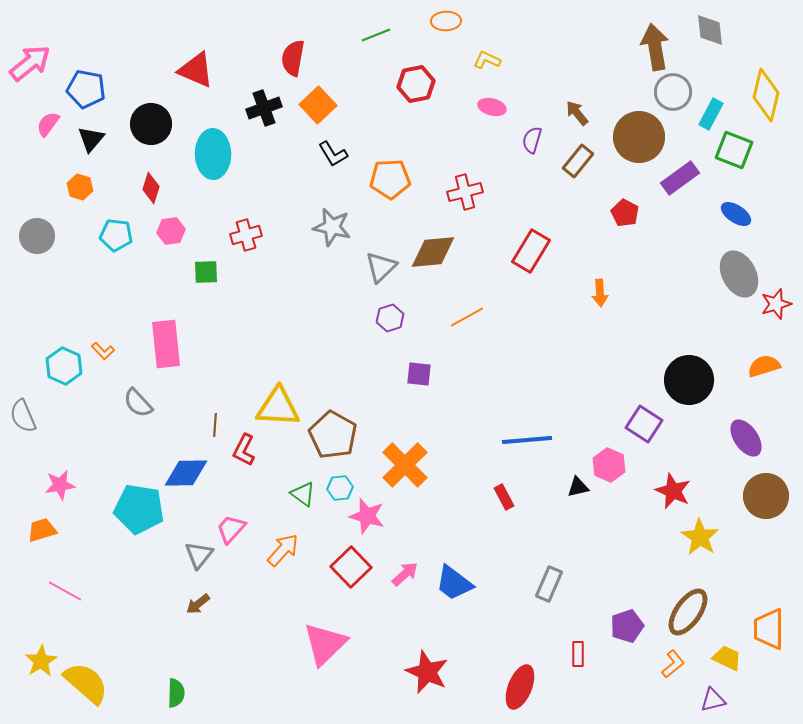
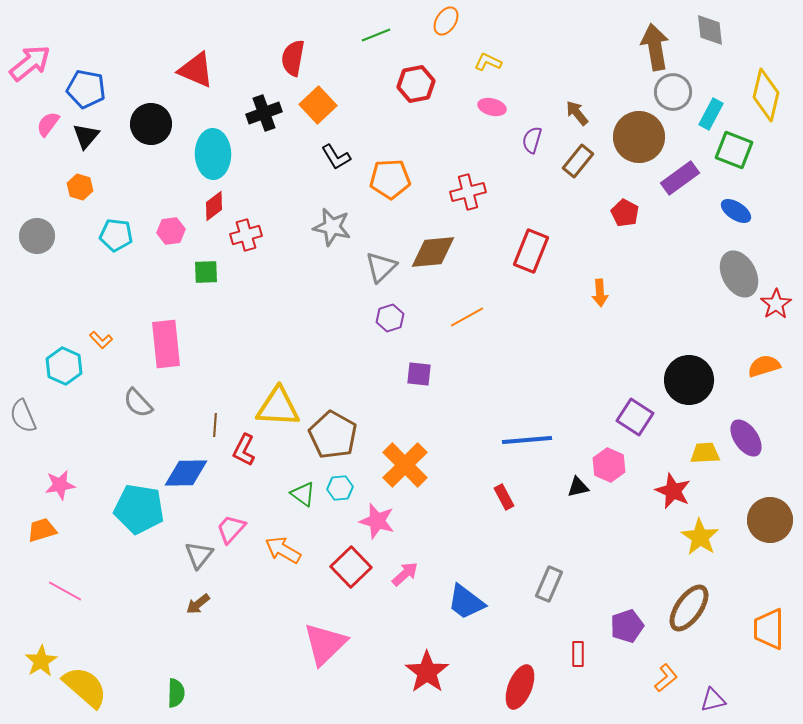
orange ellipse at (446, 21): rotated 56 degrees counterclockwise
yellow L-shape at (487, 60): moved 1 px right, 2 px down
black cross at (264, 108): moved 5 px down
black triangle at (91, 139): moved 5 px left, 3 px up
black L-shape at (333, 154): moved 3 px right, 3 px down
red diamond at (151, 188): moved 63 px right, 18 px down; rotated 36 degrees clockwise
red cross at (465, 192): moved 3 px right
blue ellipse at (736, 214): moved 3 px up
red rectangle at (531, 251): rotated 9 degrees counterclockwise
red star at (776, 304): rotated 16 degrees counterclockwise
orange L-shape at (103, 351): moved 2 px left, 11 px up
purple square at (644, 424): moved 9 px left, 7 px up
brown circle at (766, 496): moved 4 px right, 24 px down
pink star at (367, 516): moved 10 px right, 5 px down
orange arrow at (283, 550): rotated 102 degrees counterclockwise
blue trapezoid at (454, 583): moved 12 px right, 19 px down
brown ellipse at (688, 612): moved 1 px right, 4 px up
yellow trapezoid at (727, 658): moved 22 px left, 205 px up; rotated 28 degrees counterclockwise
orange L-shape at (673, 664): moved 7 px left, 14 px down
red star at (427, 672): rotated 12 degrees clockwise
yellow semicircle at (86, 683): moved 1 px left, 4 px down
